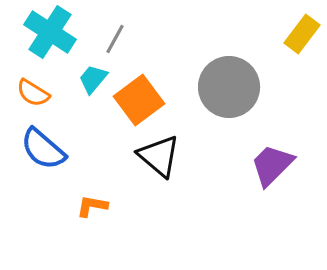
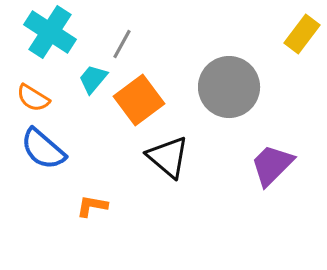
gray line: moved 7 px right, 5 px down
orange semicircle: moved 5 px down
black triangle: moved 9 px right, 1 px down
